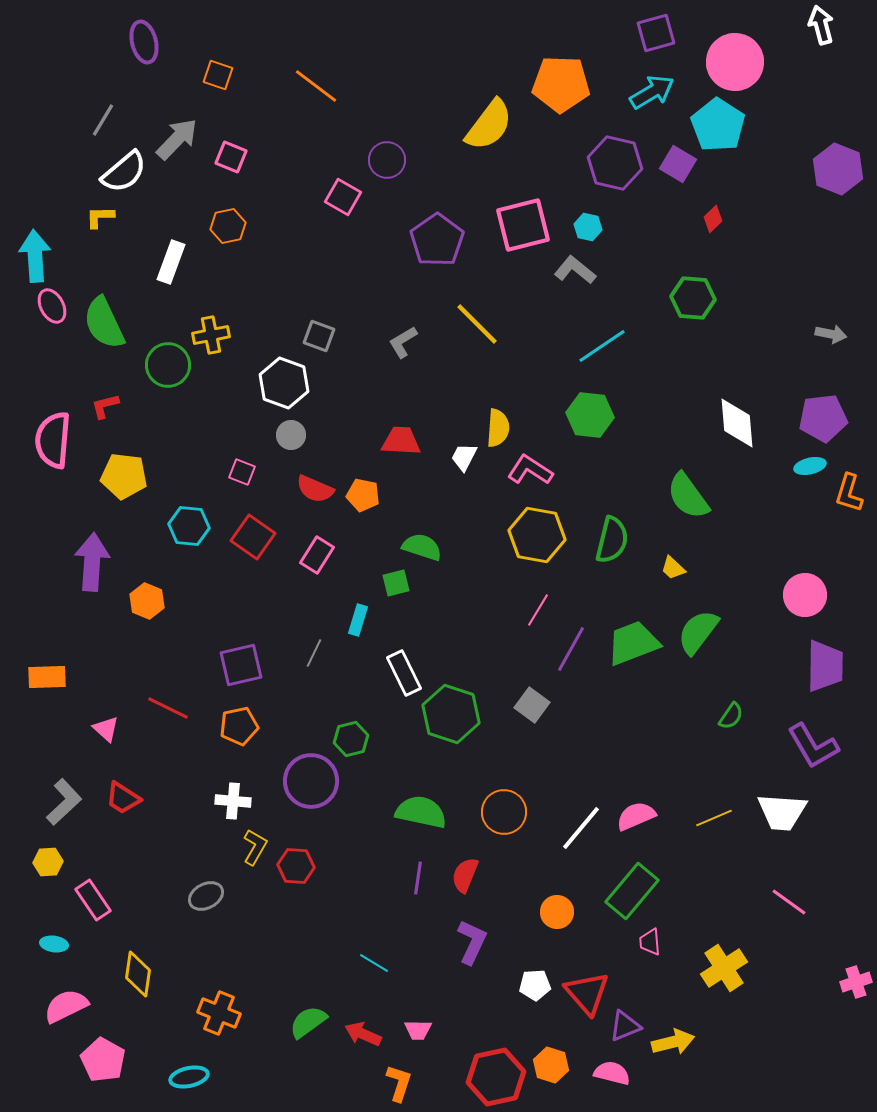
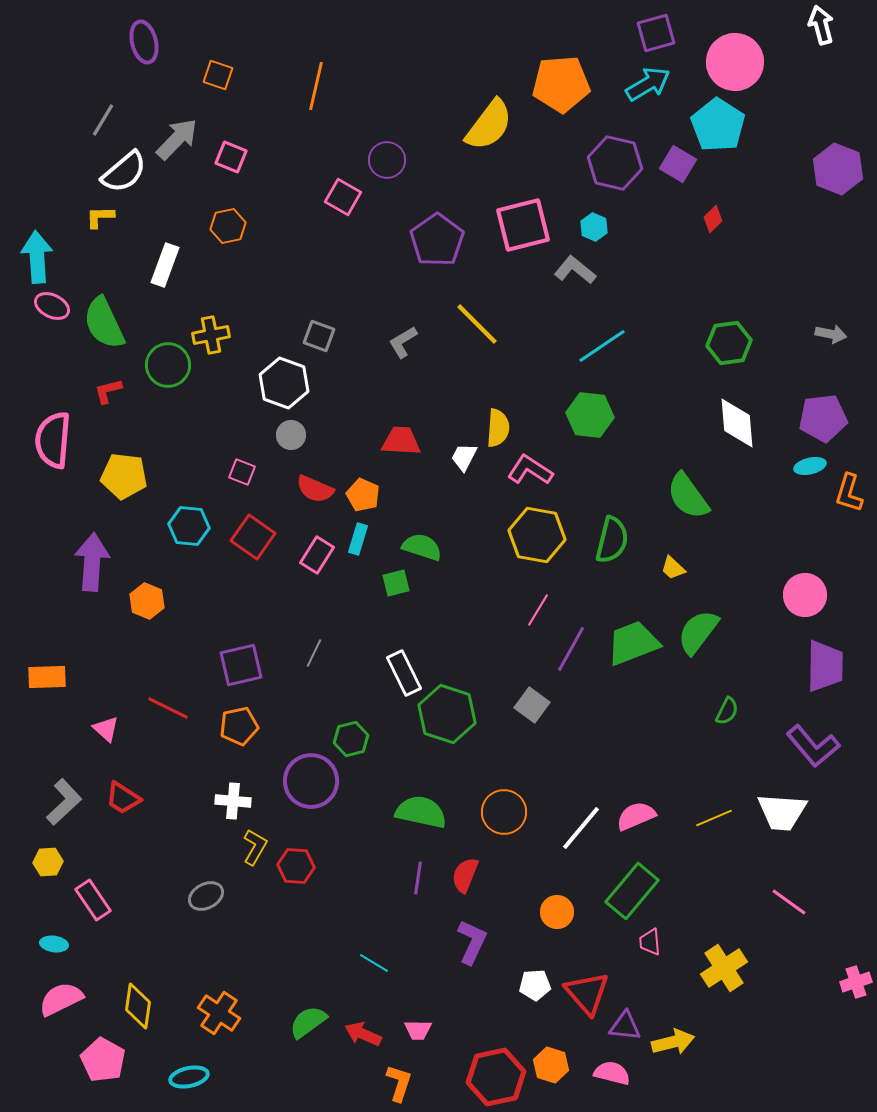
orange pentagon at (561, 84): rotated 6 degrees counterclockwise
orange line at (316, 86): rotated 66 degrees clockwise
cyan arrow at (652, 92): moved 4 px left, 8 px up
cyan hexagon at (588, 227): moved 6 px right; rotated 12 degrees clockwise
cyan arrow at (35, 256): moved 2 px right, 1 px down
white rectangle at (171, 262): moved 6 px left, 3 px down
green hexagon at (693, 298): moved 36 px right, 45 px down; rotated 12 degrees counterclockwise
pink ellipse at (52, 306): rotated 36 degrees counterclockwise
red L-shape at (105, 406): moved 3 px right, 15 px up
orange pentagon at (363, 495): rotated 12 degrees clockwise
cyan rectangle at (358, 620): moved 81 px up
green hexagon at (451, 714): moved 4 px left
green semicircle at (731, 716): moved 4 px left, 5 px up; rotated 8 degrees counterclockwise
purple L-shape at (813, 746): rotated 10 degrees counterclockwise
yellow diamond at (138, 974): moved 32 px down
pink semicircle at (66, 1006): moved 5 px left, 7 px up
orange cross at (219, 1013): rotated 12 degrees clockwise
purple triangle at (625, 1026): rotated 28 degrees clockwise
